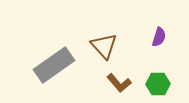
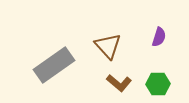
brown triangle: moved 4 px right
brown L-shape: rotated 10 degrees counterclockwise
